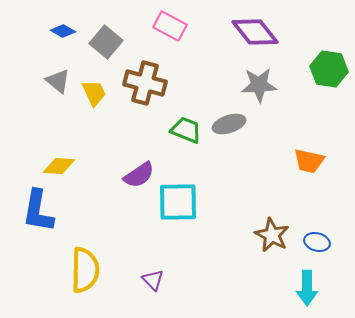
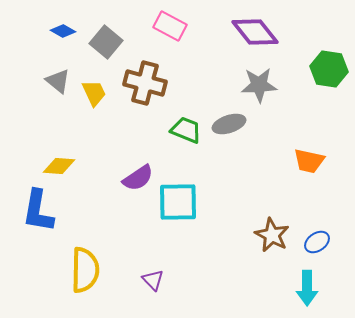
purple semicircle: moved 1 px left, 3 px down
blue ellipse: rotated 50 degrees counterclockwise
